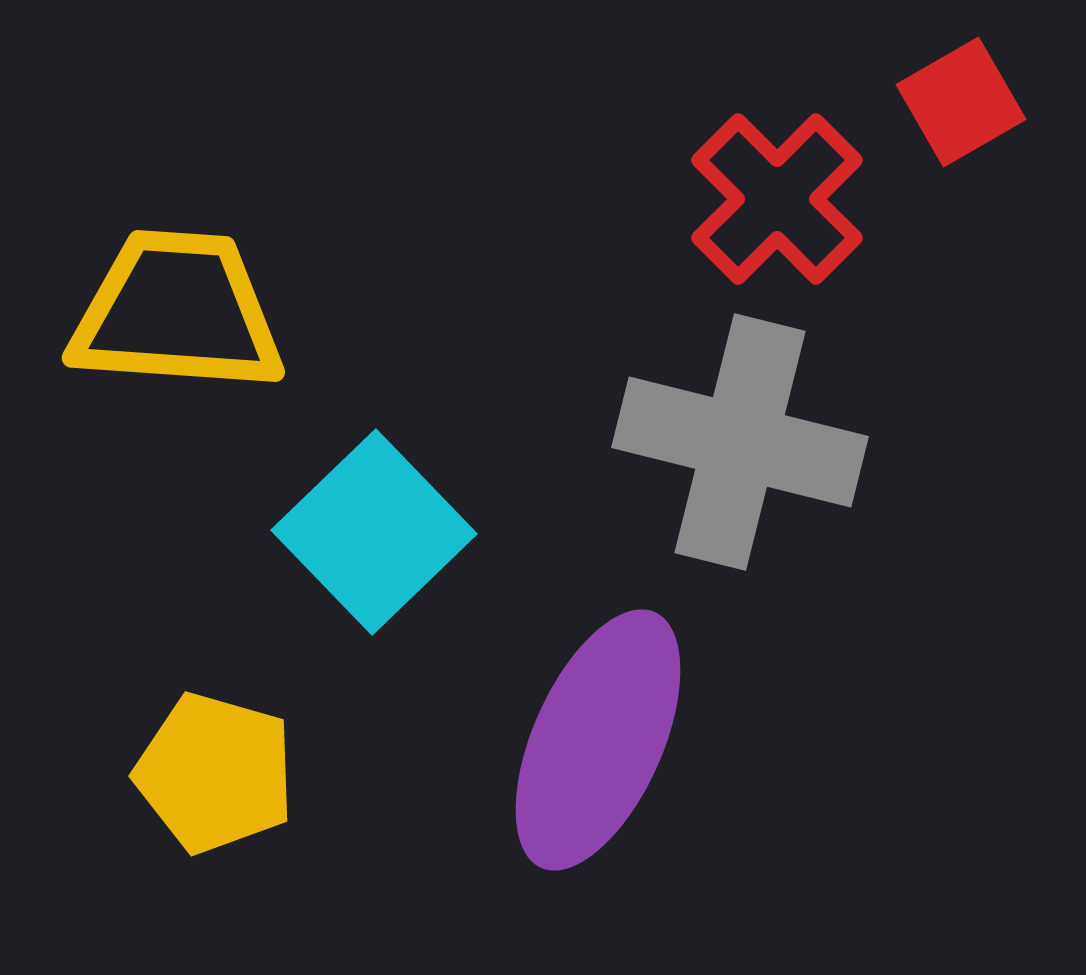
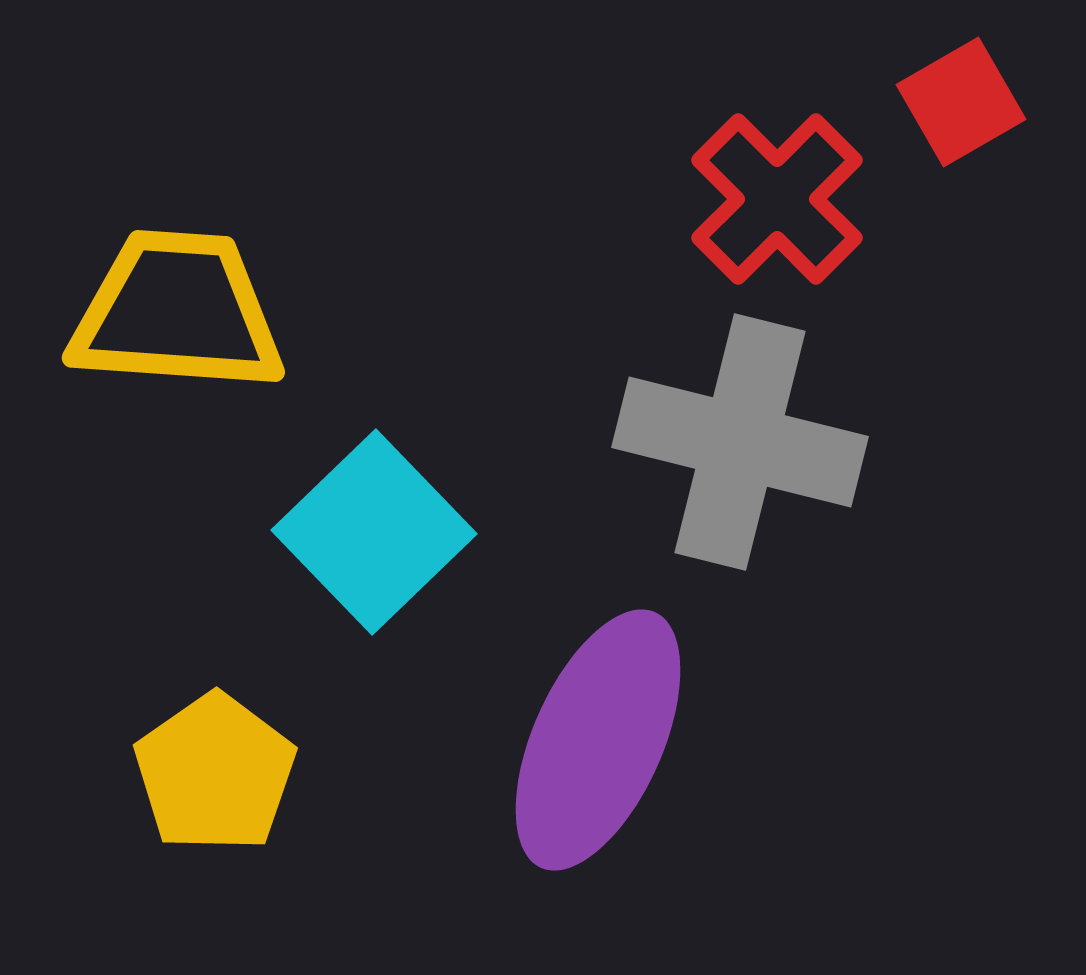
yellow pentagon: rotated 21 degrees clockwise
